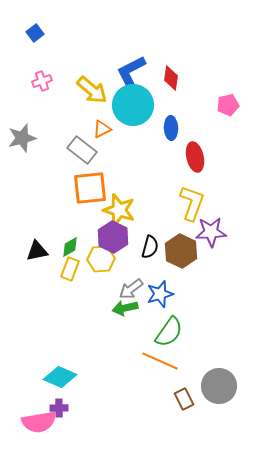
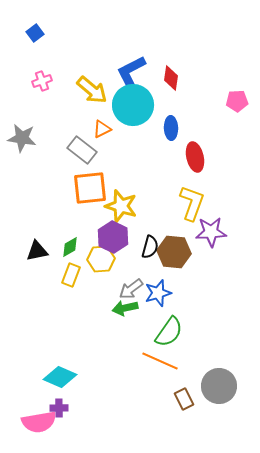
pink pentagon: moved 9 px right, 4 px up; rotated 10 degrees clockwise
gray star: rotated 24 degrees clockwise
yellow star: moved 2 px right, 4 px up
brown hexagon: moved 7 px left, 1 px down; rotated 20 degrees counterclockwise
yellow rectangle: moved 1 px right, 6 px down
blue star: moved 2 px left, 1 px up
